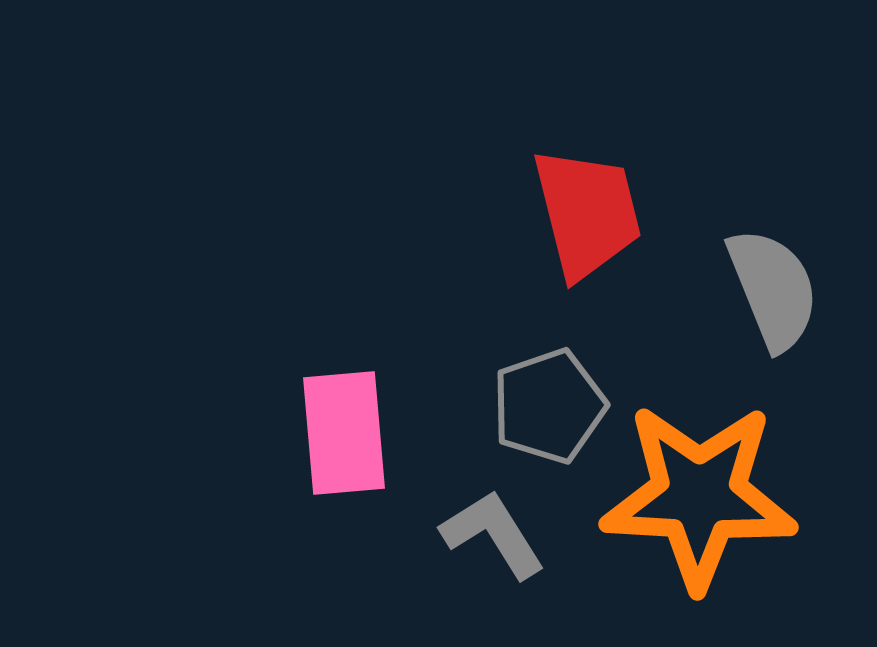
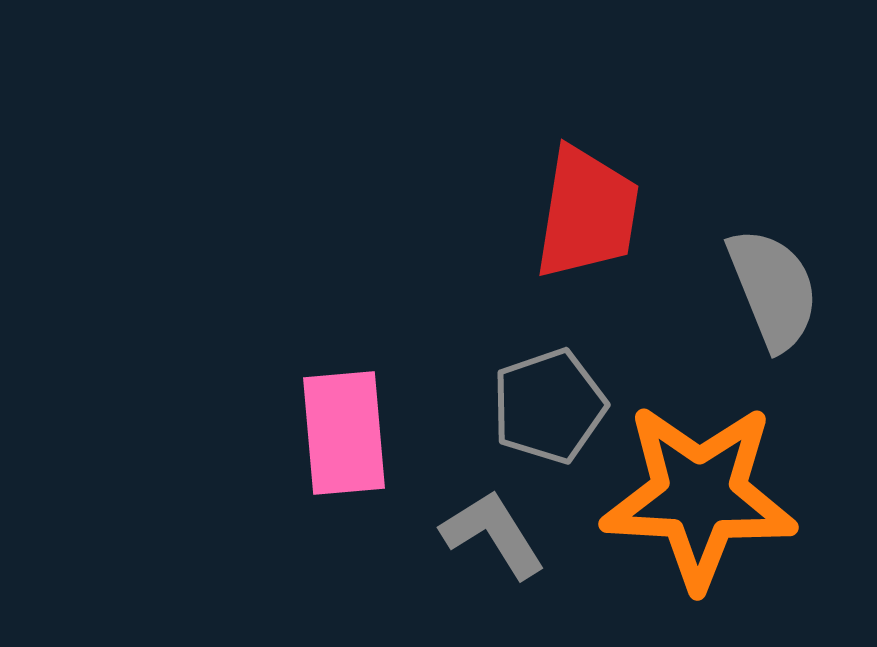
red trapezoid: rotated 23 degrees clockwise
